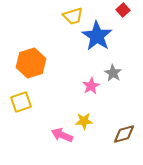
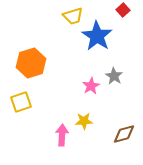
gray star: moved 1 px right, 3 px down
pink arrow: rotated 70 degrees clockwise
